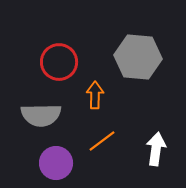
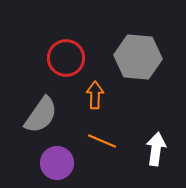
red circle: moved 7 px right, 4 px up
gray semicircle: rotated 54 degrees counterclockwise
orange line: rotated 60 degrees clockwise
purple circle: moved 1 px right
